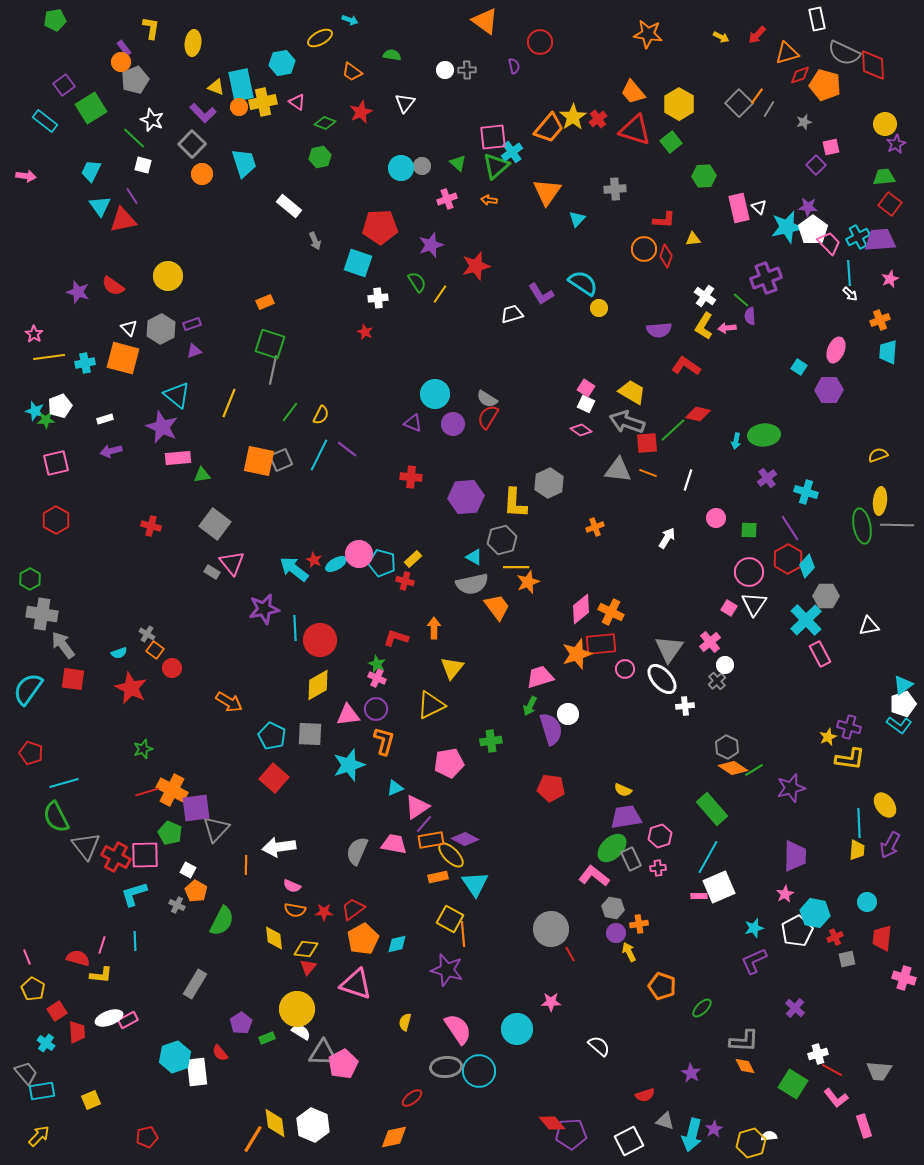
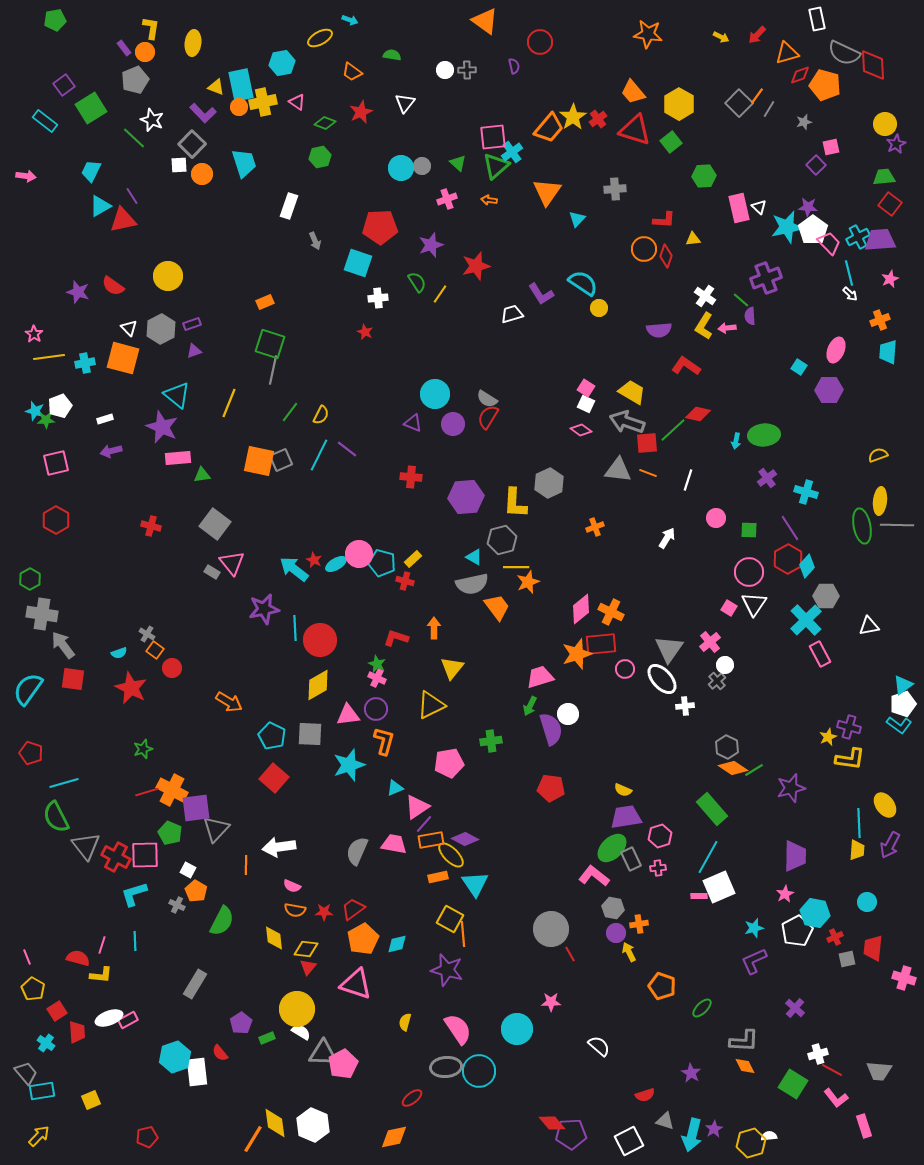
orange circle at (121, 62): moved 24 px right, 10 px up
white square at (143, 165): moved 36 px right; rotated 18 degrees counterclockwise
cyan triangle at (100, 206): rotated 35 degrees clockwise
white rectangle at (289, 206): rotated 70 degrees clockwise
cyan line at (849, 273): rotated 10 degrees counterclockwise
red trapezoid at (882, 938): moved 9 px left, 10 px down
